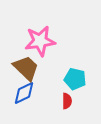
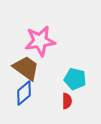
brown trapezoid: rotated 8 degrees counterclockwise
blue diamond: rotated 15 degrees counterclockwise
